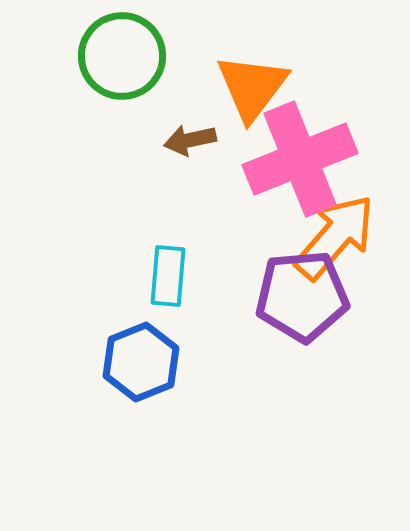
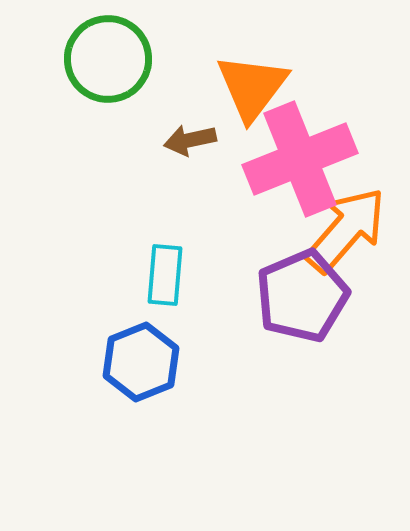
green circle: moved 14 px left, 3 px down
orange arrow: moved 11 px right, 7 px up
cyan rectangle: moved 3 px left, 1 px up
purple pentagon: rotated 18 degrees counterclockwise
